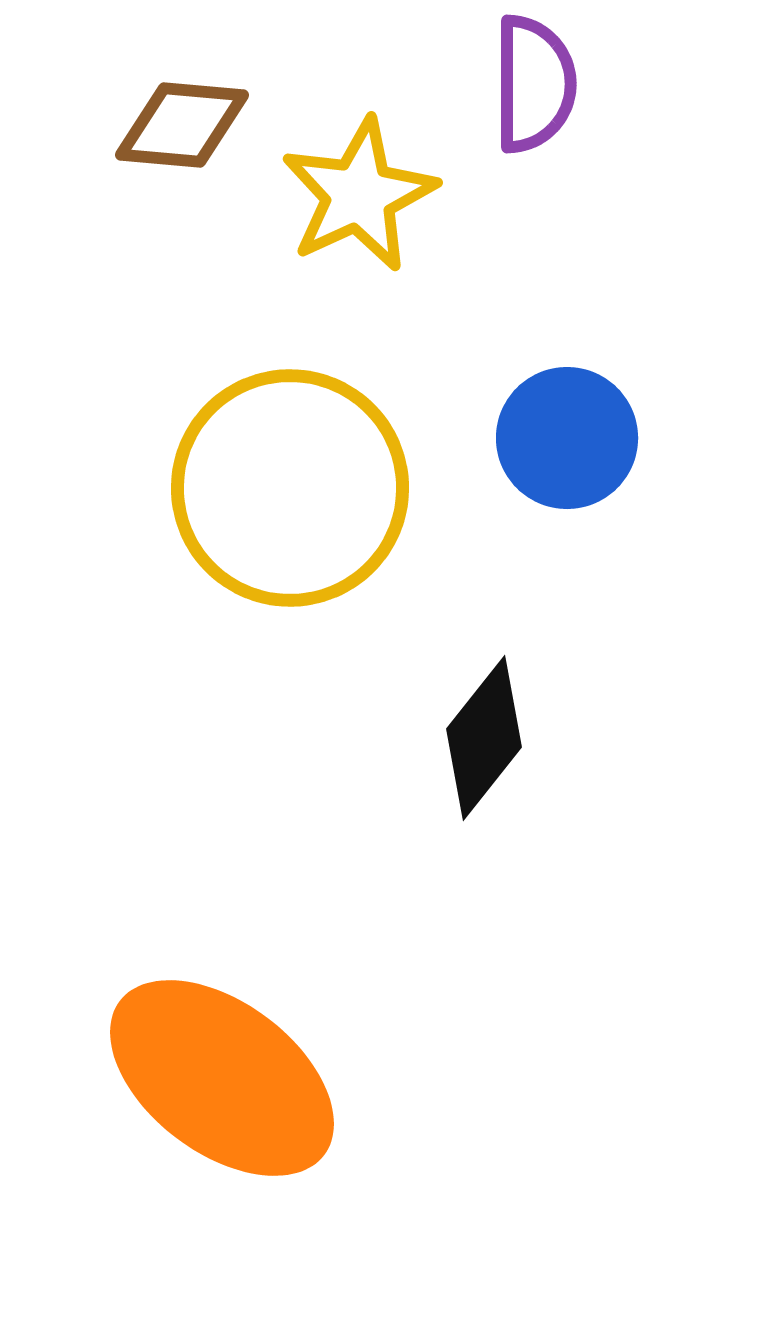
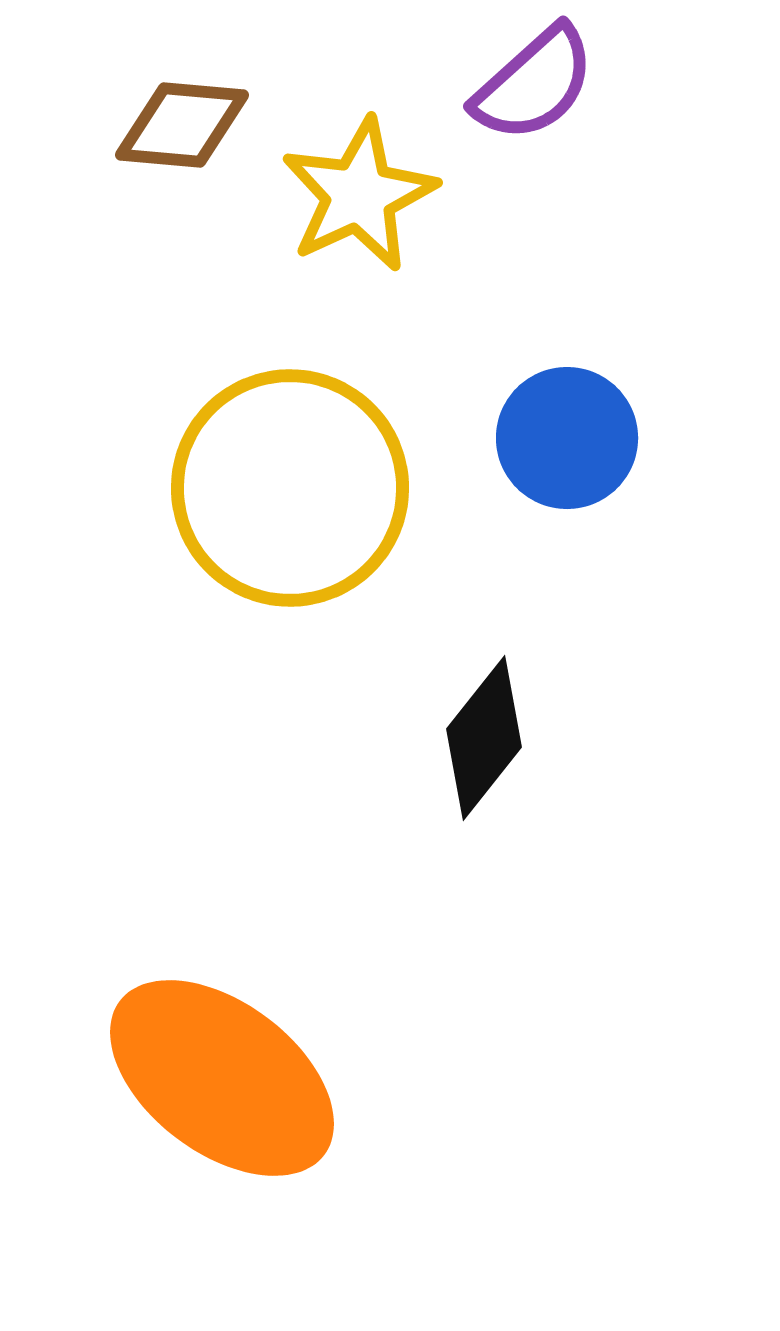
purple semicircle: rotated 48 degrees clockwise
